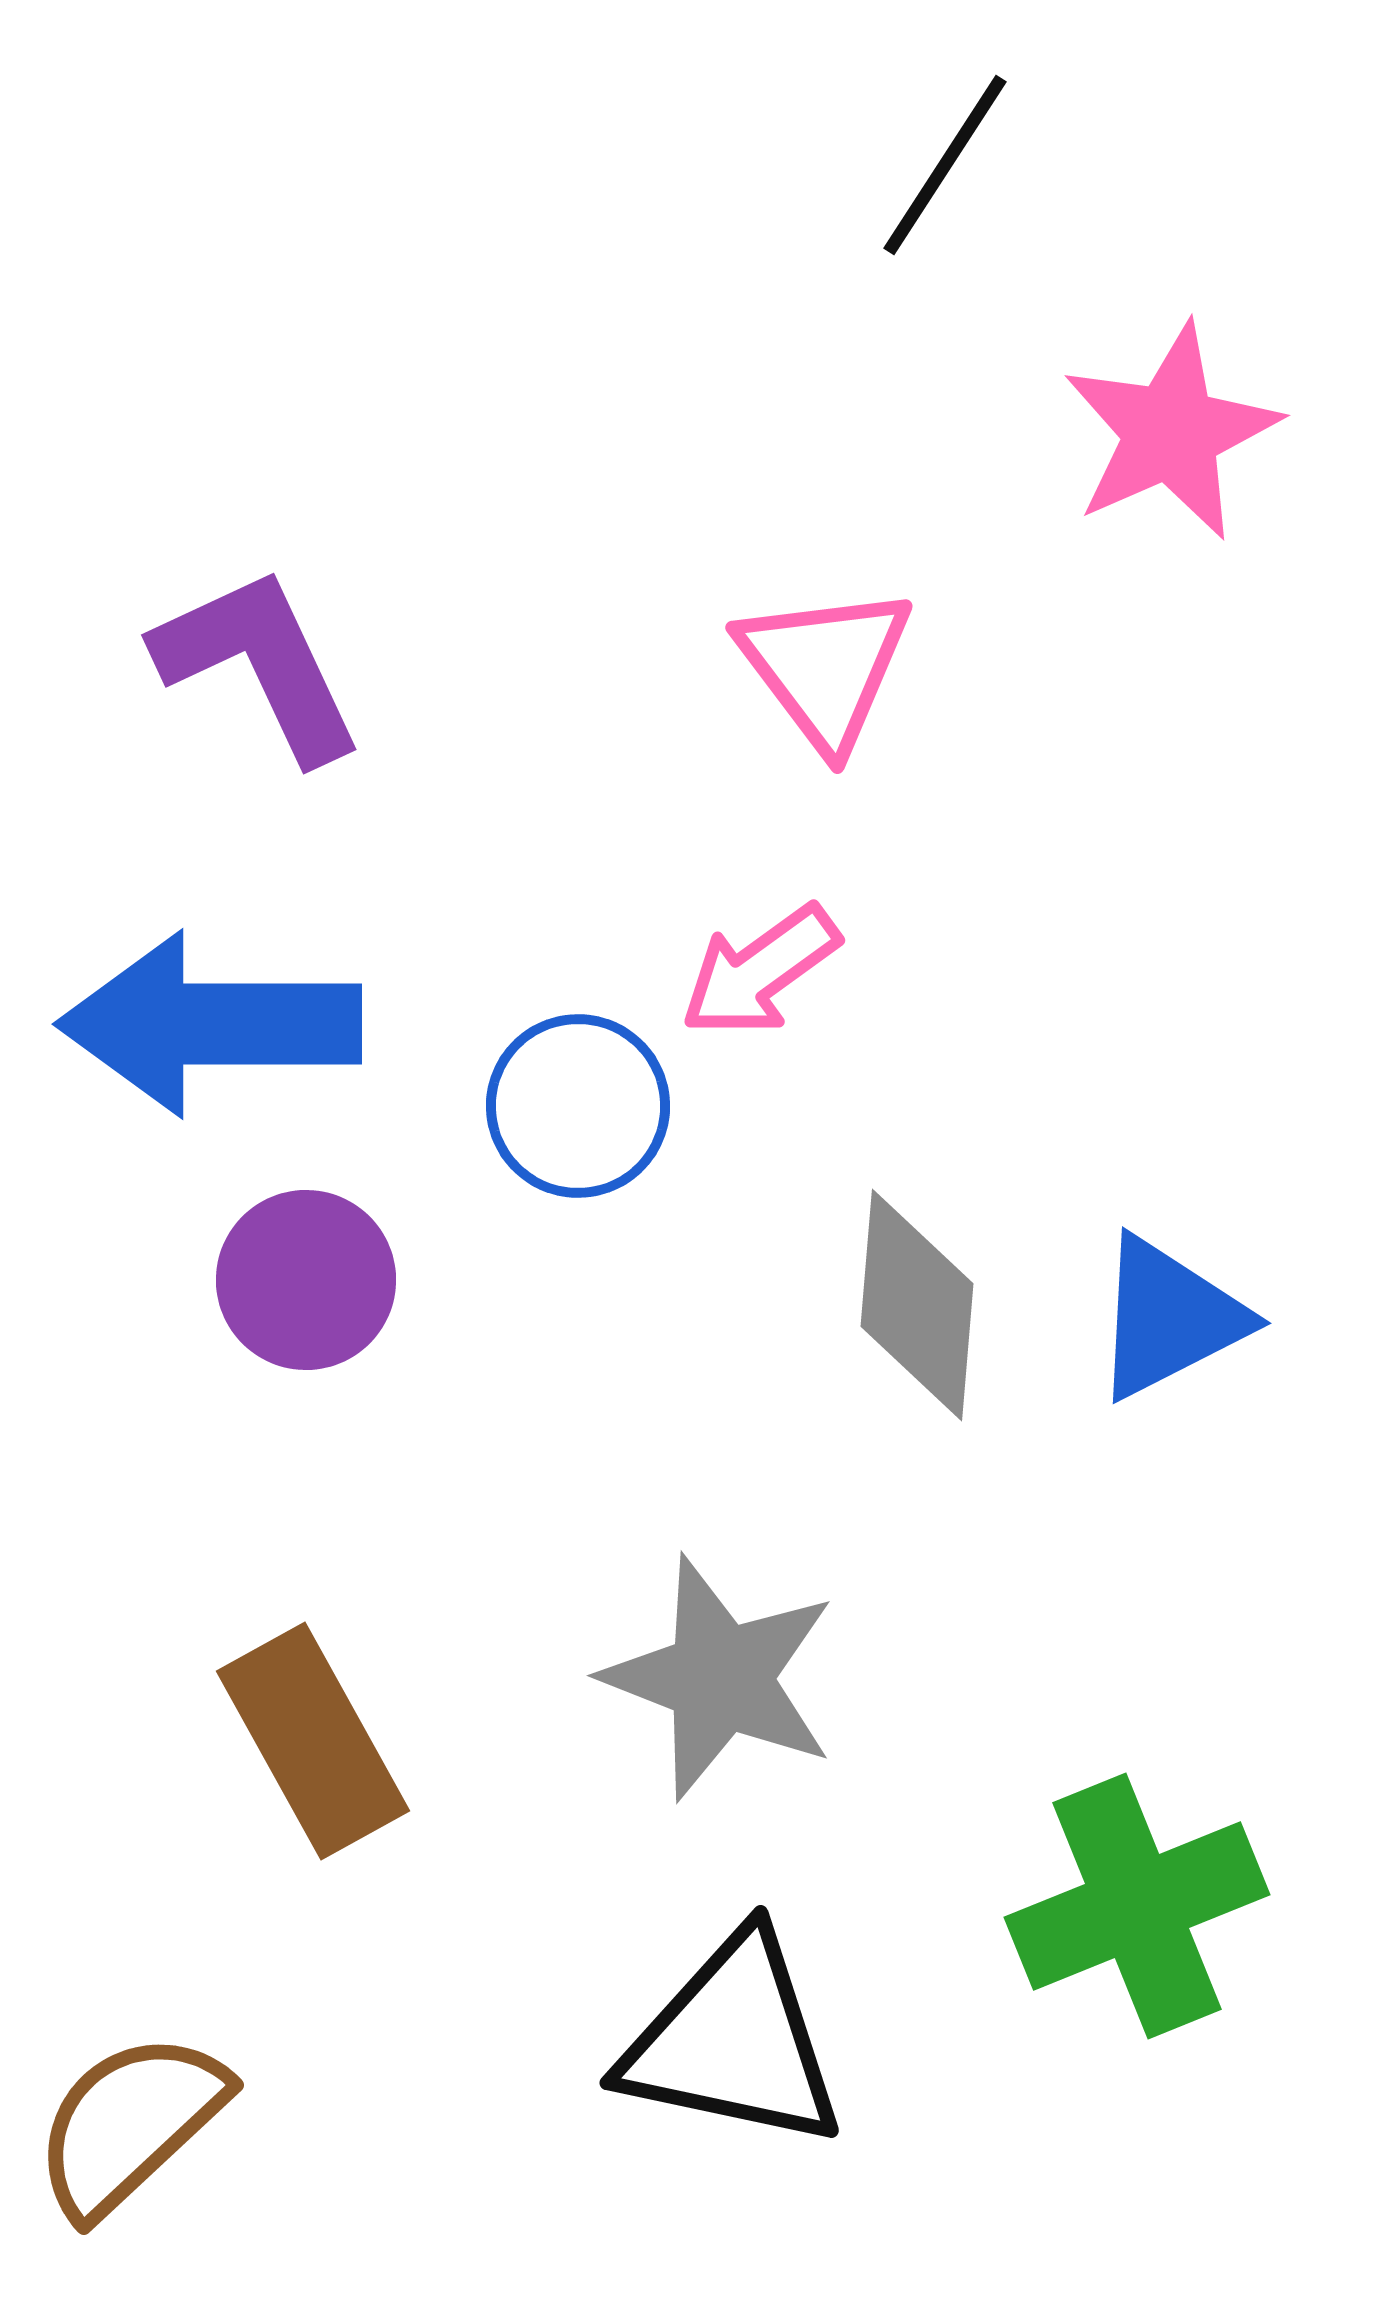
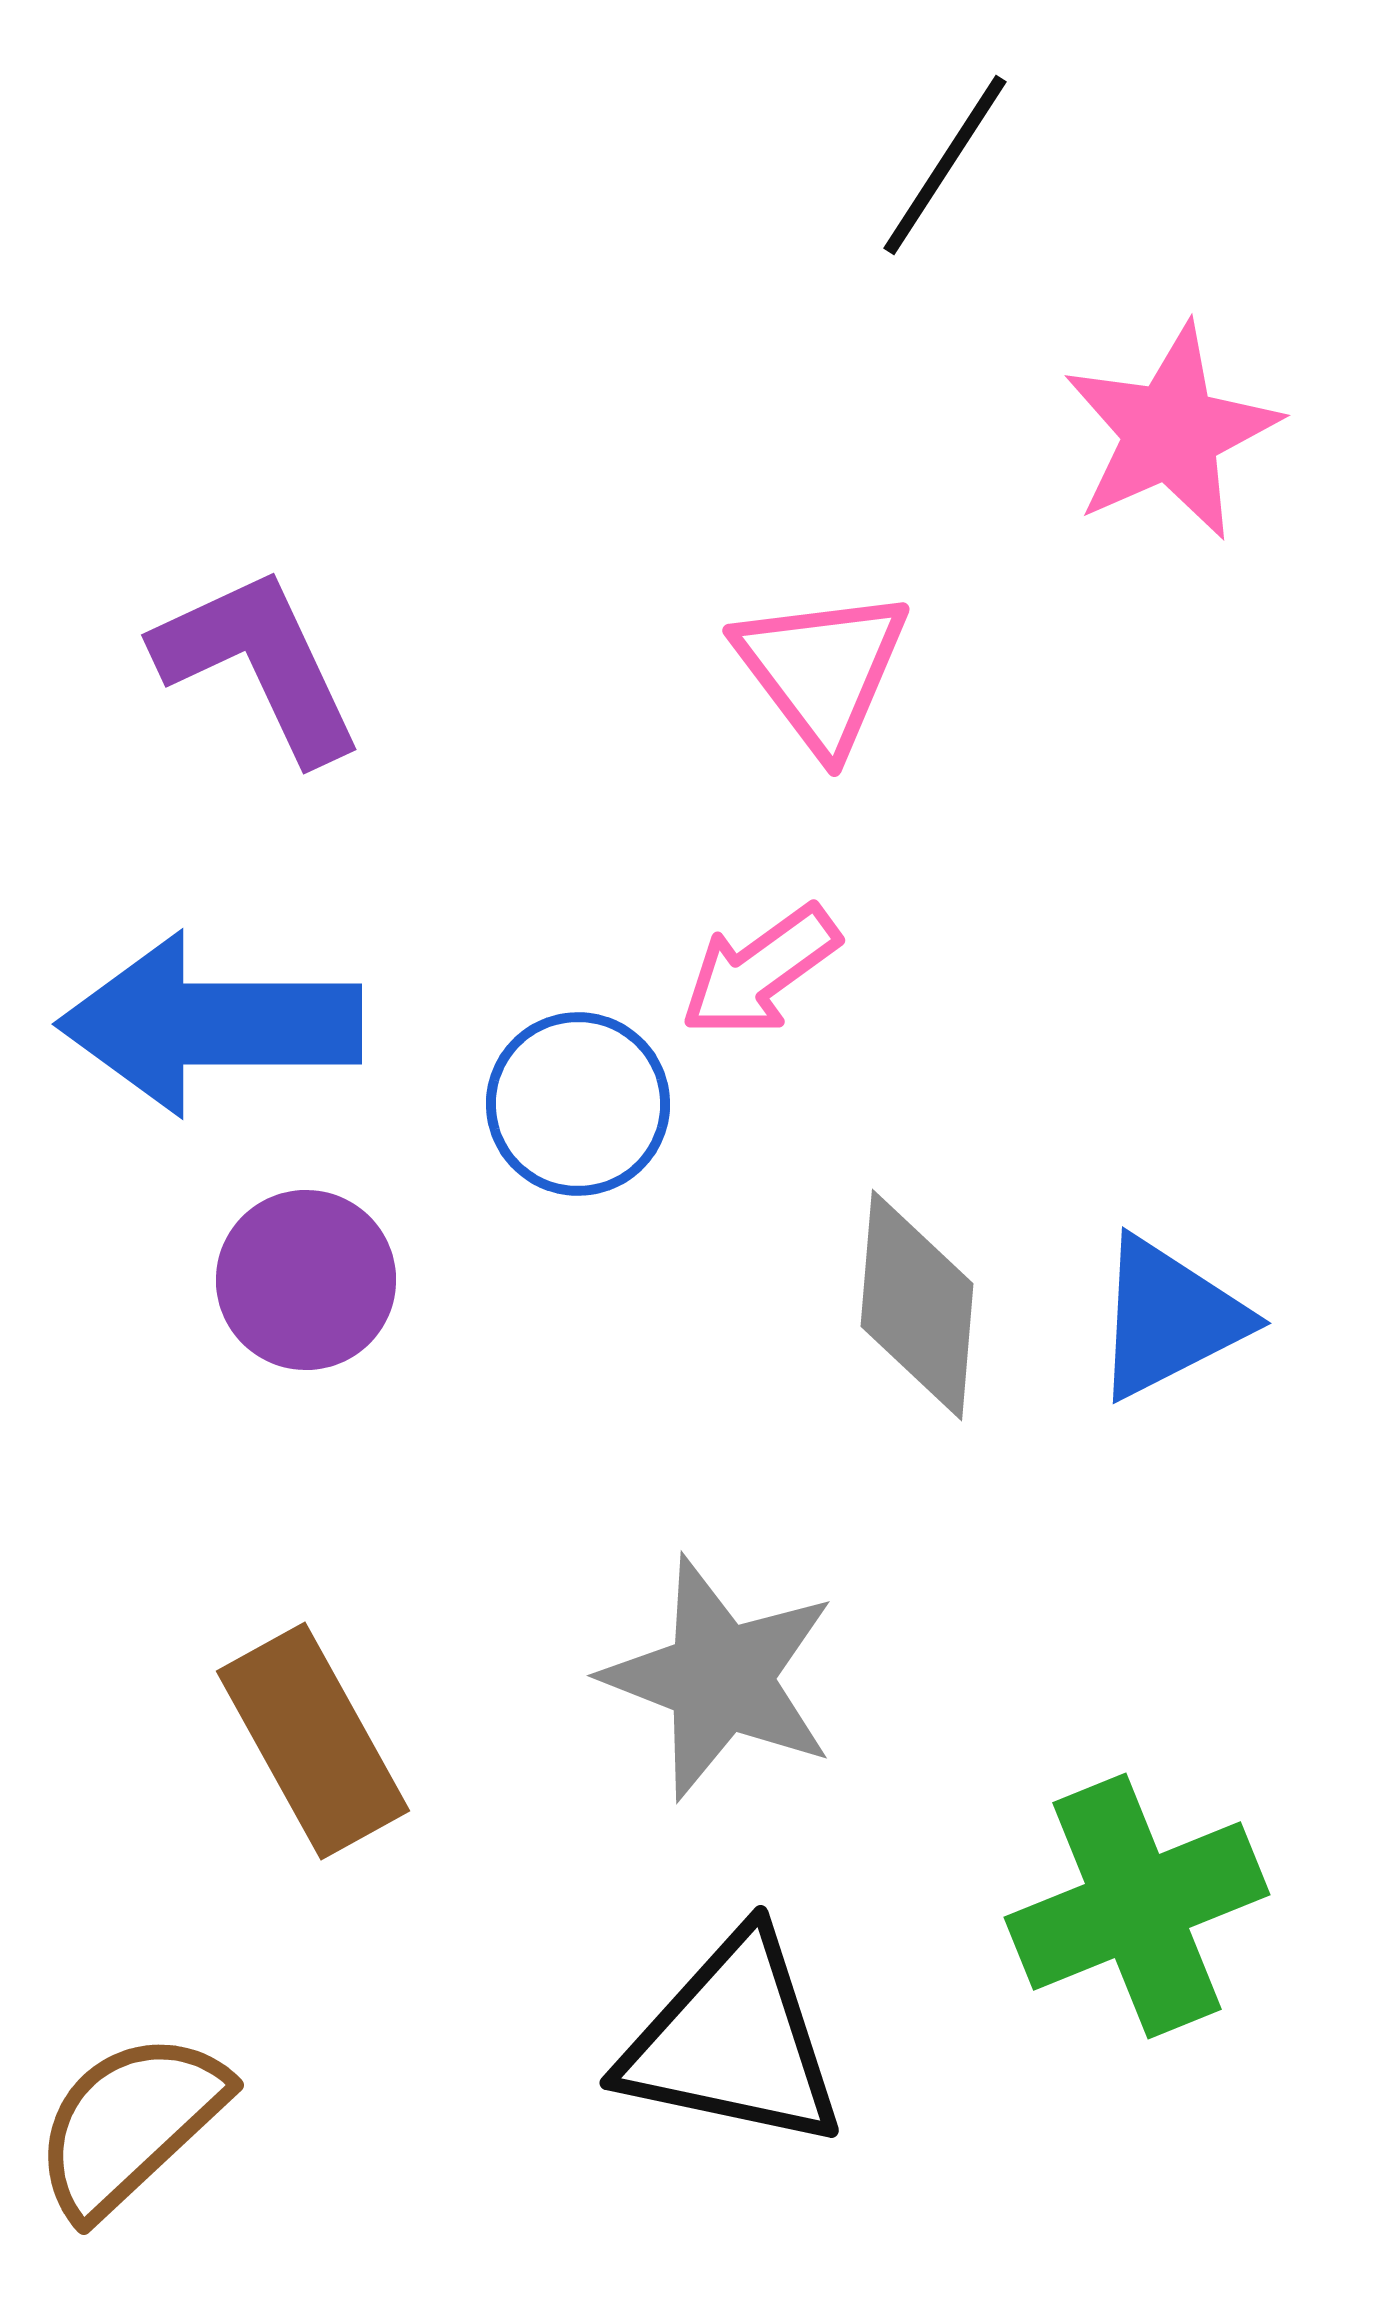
pink triangle: moved 3 px left, 3 px down
blue circle: moved 2 px up
